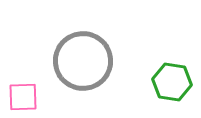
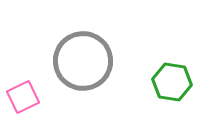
pink square: rotated 24 degrees counterclockwise
